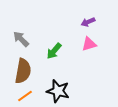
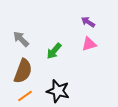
purple arrow: rotated 56 degrees clockwise
brown semicircle: rotated 10 degrees clockwise
